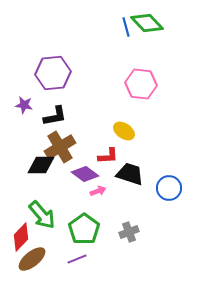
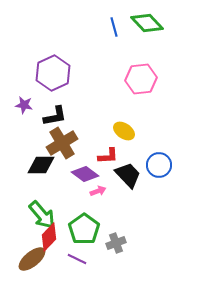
blue line: moved 12 px left
purple hexagon: rotated 20 degrees counterclockwise
pink hexagon: moved 5 px up; rotated 12 degrees counterclockwise
brown cross: moved 2 px right, 4 px up
black trapezoid: moved 2 px left, 1 px down; rotated 28 degrees clockwise
blue circle: moved 10 px left, 23 px up
gray cross: moved 13 px left, 11 px down
red diamond: moved 28 px right
purple line: rotated 48 degrees clockwise
